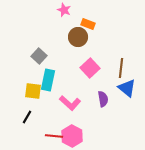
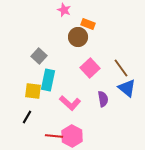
brown line: rotated 42 degrees counterclockwise
